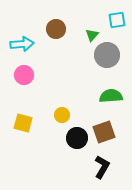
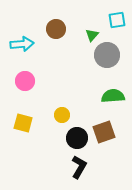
pink circle: moved 1 px right, 6 px down
green semicircle: moved 2 px right
black L-shape: moved 23 px left
